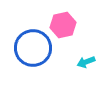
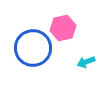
pink hexagon: moved 3 px down
